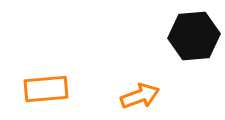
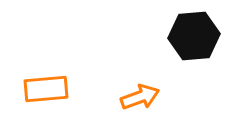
orange arrow: moved 1 px down
